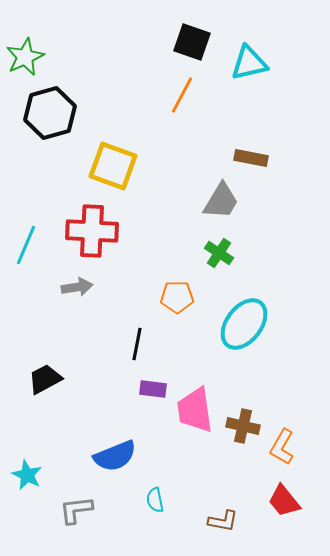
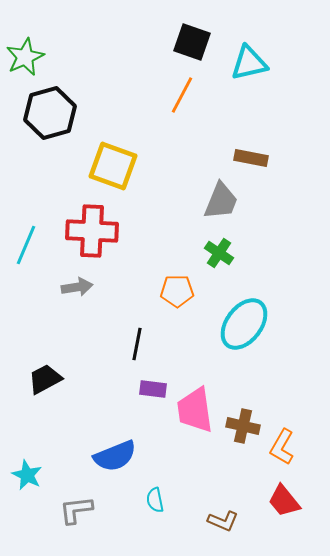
gray trapezoid: rotated 9 degrees counterclockwise
orange pentagon: moved 6 px up
brown L-shape: rotated 12 degrees clockwise
